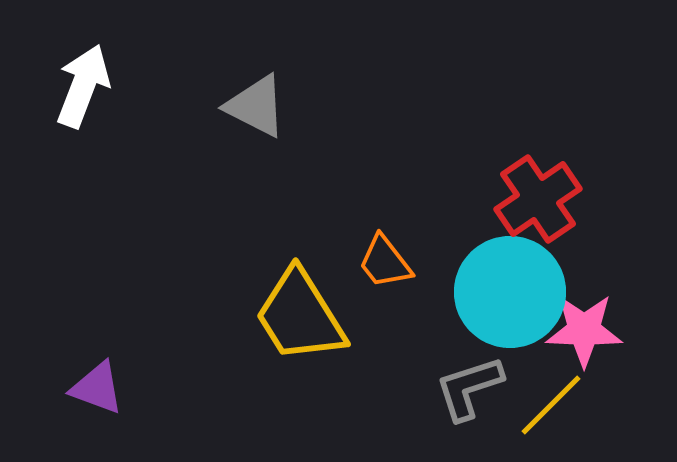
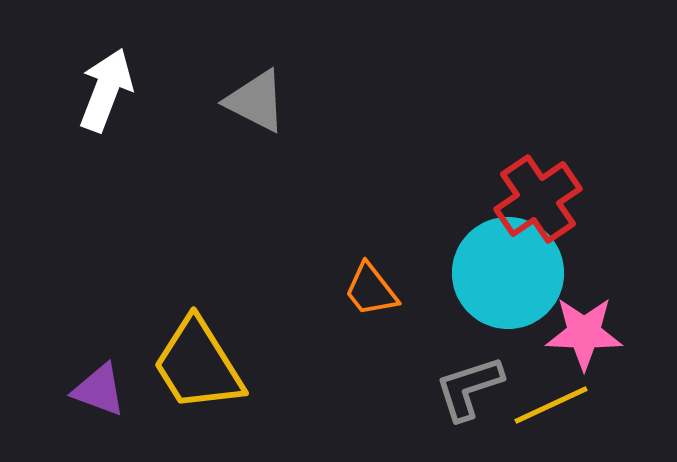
white arrow: moved 23 px right, 4 px down
gray triangle: moved 5 px up
orange trapezoid: moved 14 px left, 28 px down
cyan circle: moved 2 px left, 19 px up
yellow trapezoid: moved 102 px left, 49 px down
pink star: moved 3 px down
purple triangle: moved 2 px right, 2 px down
yellow line: rotated 20 degrees clockwise
